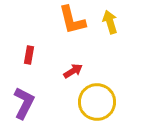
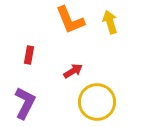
orange L-shape: moved 2 px left; rotated 8 degrees counterclockwise
purple L-shape: moved 1 px right
